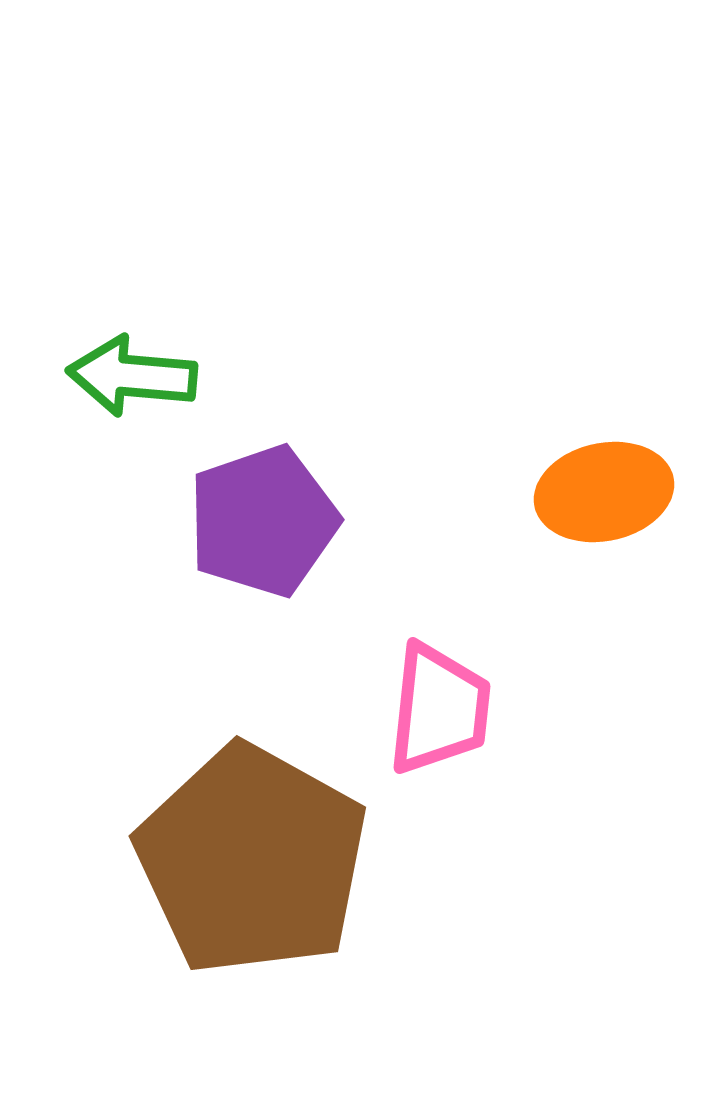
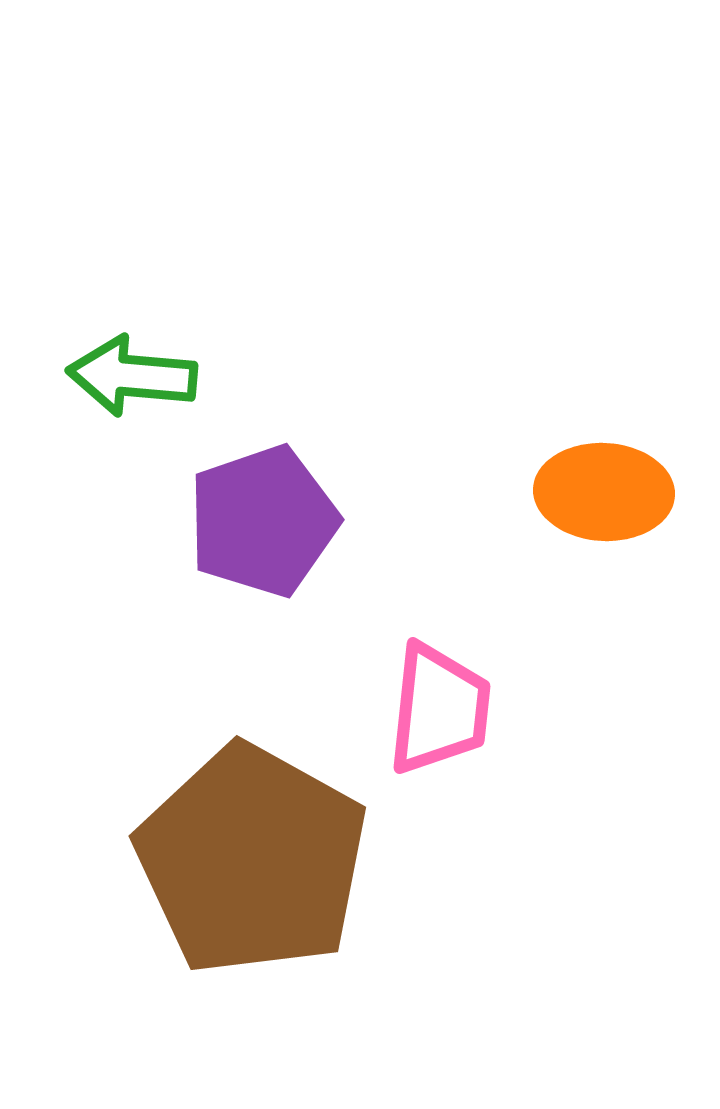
orange ellipse: rotated 15 degrees clockwise
